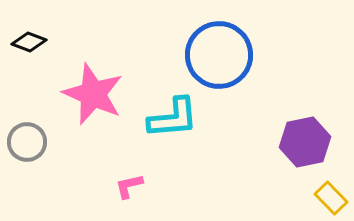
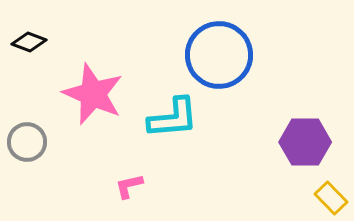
purple hexagon: rotated 12 degrees clockwise
